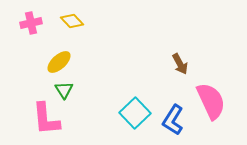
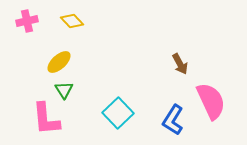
pink cross: moved 4 px left, 2 px up
cyan square: moved 17 px left
